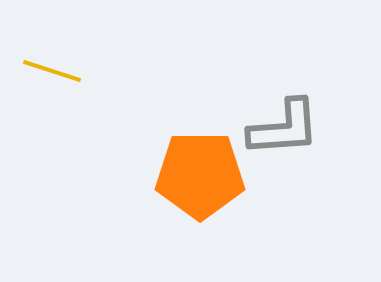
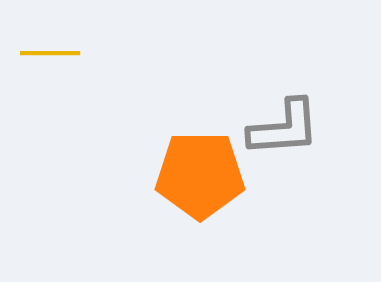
yellow line: moved 2 px left, 18 px up; rotated 18 degrees counterclockwise
